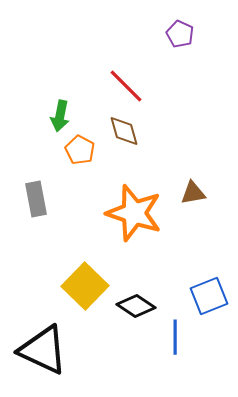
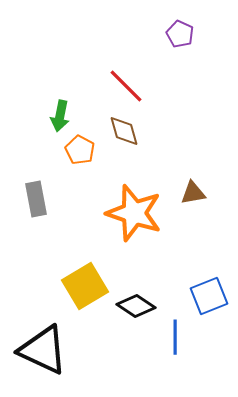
yellow square: rotated 15 degrees clockwise
